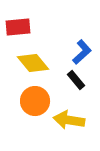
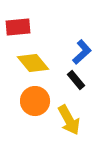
yellow arrow: rotated 128 degrees counterclockwise
